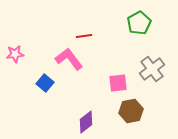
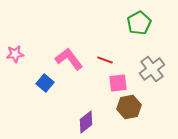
red line: moved 21 px right, 24 px down; rotated 28 degrees clockwise
brown hexagon: moved 2 px left, 4 px up
